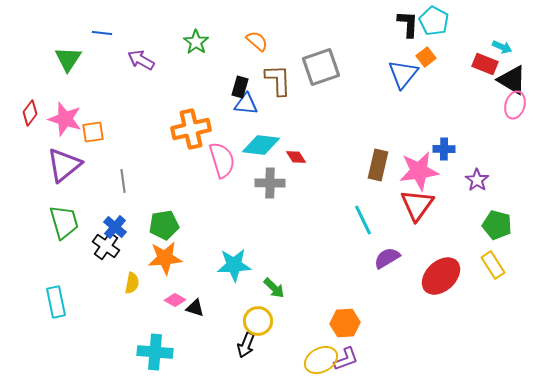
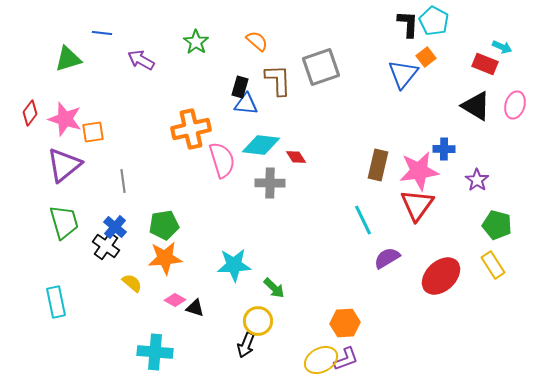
green triangle at (68, 59): rotated 40 degrees clockwise
black triangle at (512, 80): moved 36 px left, 26 px down
yellow semicircle at (132, 283): rotated 60 degrees counterclockwise
